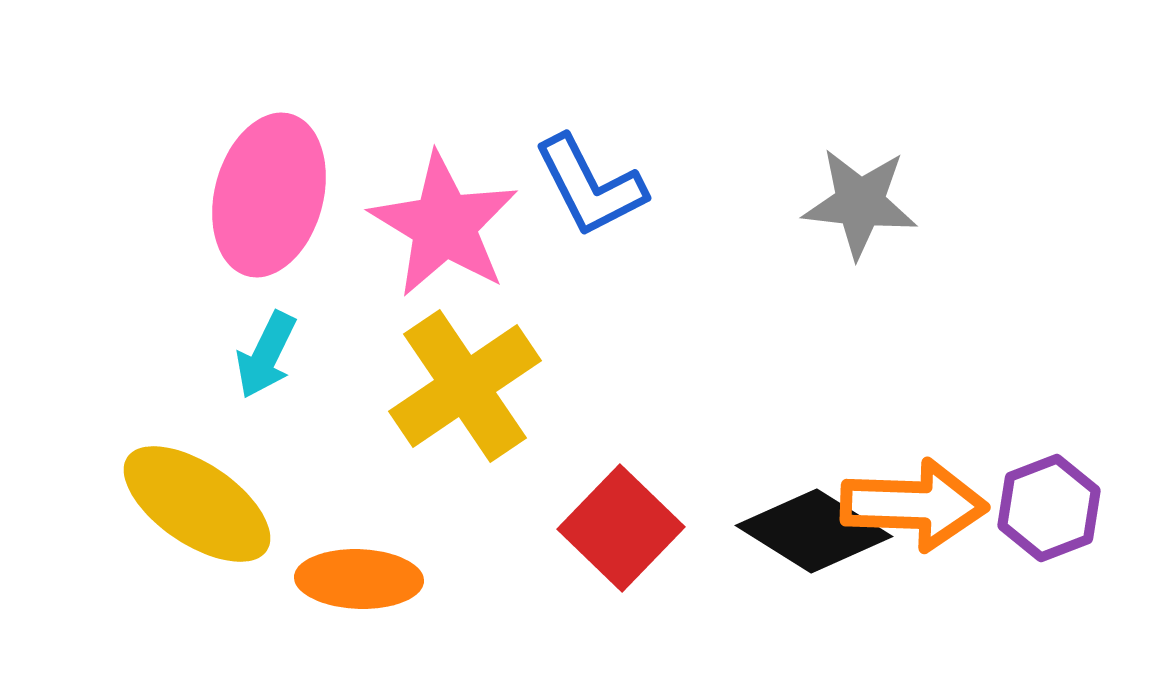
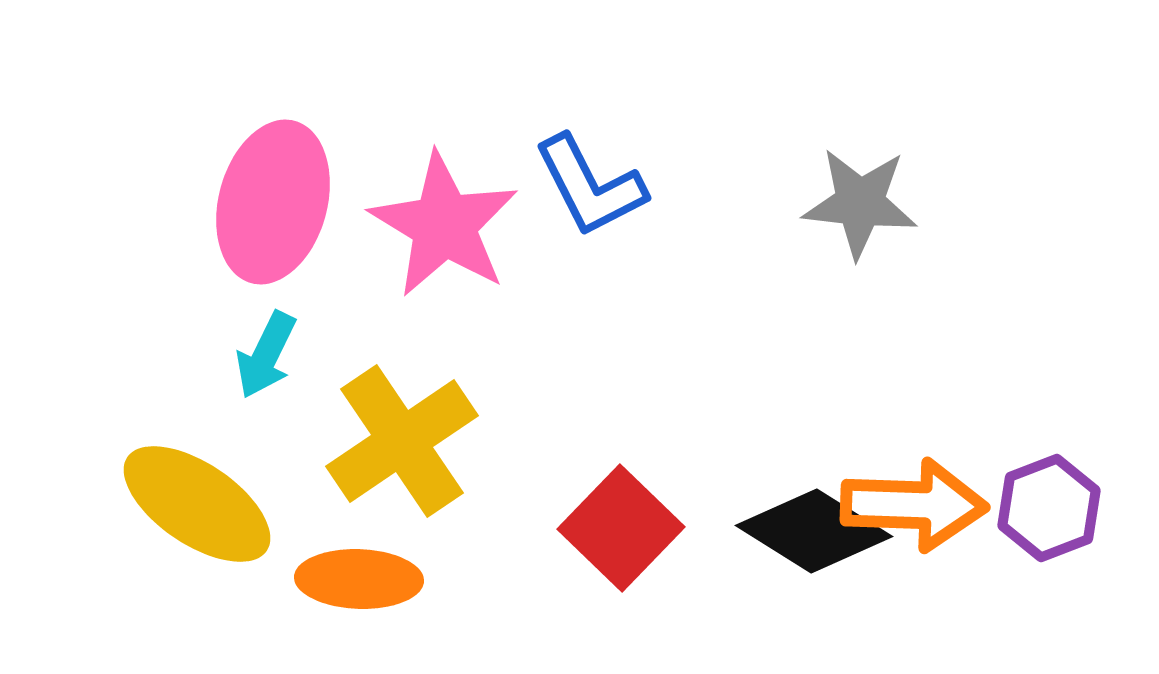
pink ellipse: moved 4 px right, 7 px down
yellow cross: moved 63 px left, 55 px down
